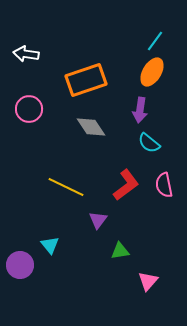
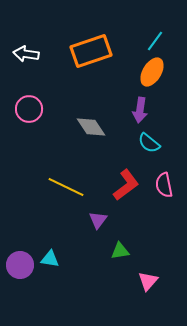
orange rectangle: moved 5 px right, 29 px up
cyan triangle: moved 14 px down; rotated 42 degrees counterclockwise
